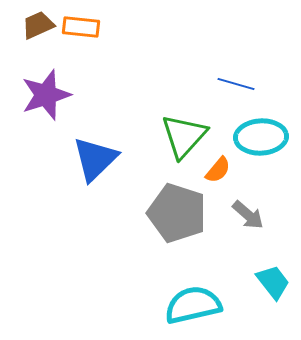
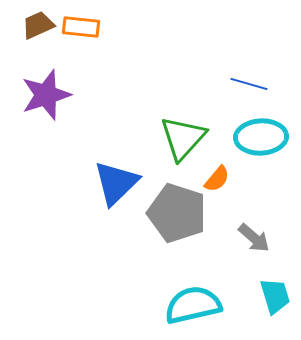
blue line: moved 13 px right
green triangle: moved 1 px left, 2 px down
blue triangle: moved 21 px right, 24 px down
orange semicircle: moved 1 px left, 9 px down
gray arrow: moved 6 px right, 23 px down
cyan trapezoid: moved 2 px right, 14 px down; rotated 21 degrees clockwise
